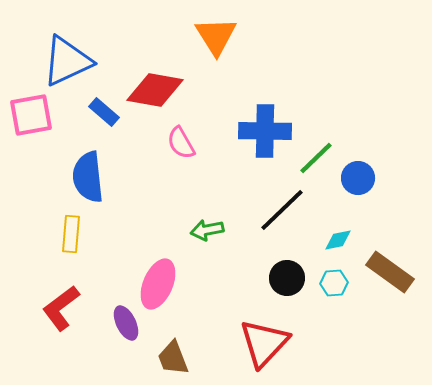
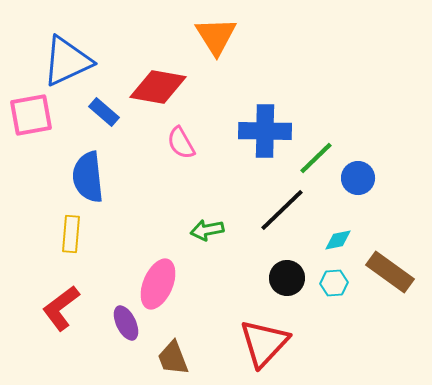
red diamond: moved 3 px right, 3 px up
